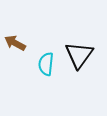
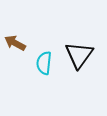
cyan semicircle: moved 2 px left, 1 px up
